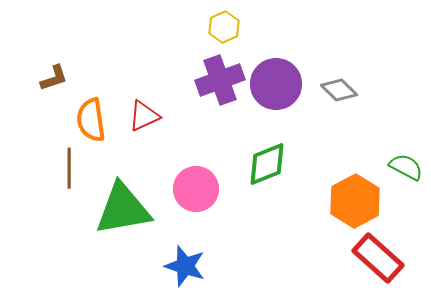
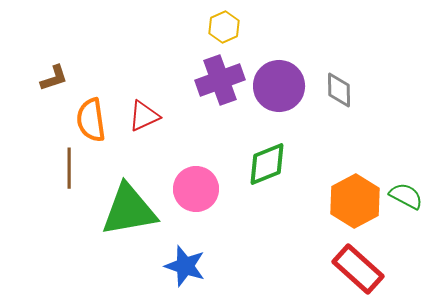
purple circle: moved 3 px right, 2 px down
gray diamond: rotated 45 degrees clockwise
green semicircle: moved 29 px down
green triangle: moved 6 px right, 1 px down
red rectangle: moved 20 px left, 11 px down
